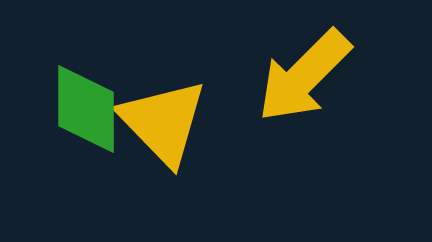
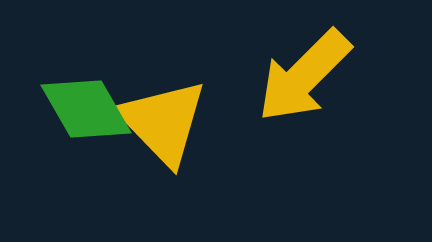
green diamond: rotated 30 degrees counterclockwise
